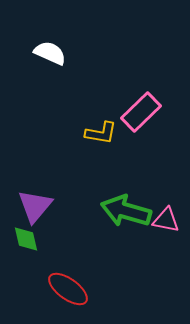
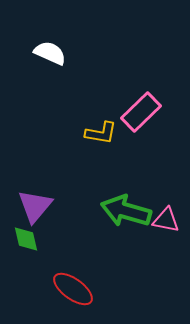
red ellipse: moved 5 px right
